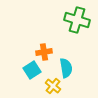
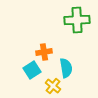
green cross: rotated 20 degrees counterclockwise
